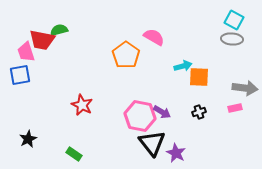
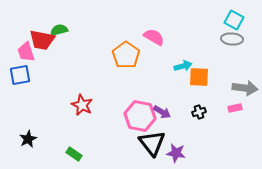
purple star: rotated 18 degrees counterclockwise
